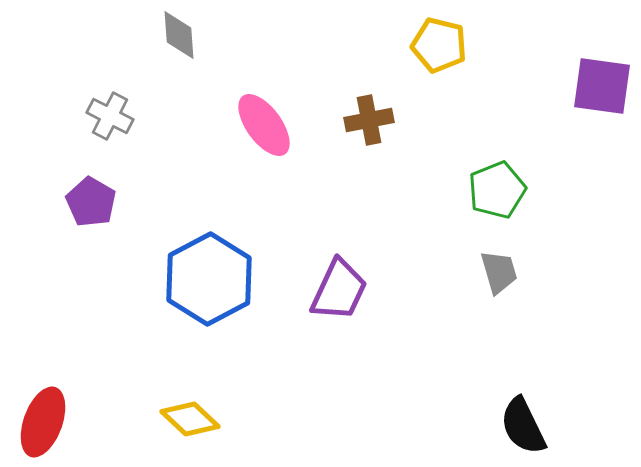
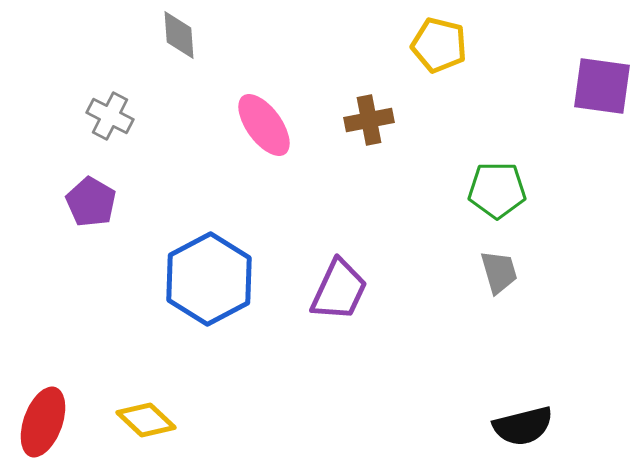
green pentagon: rotated 22 degrees clockwise
yellow diamond: moved 44 px left, 1 px down
black semicircle: rotated 78 degrees counterclockwise
